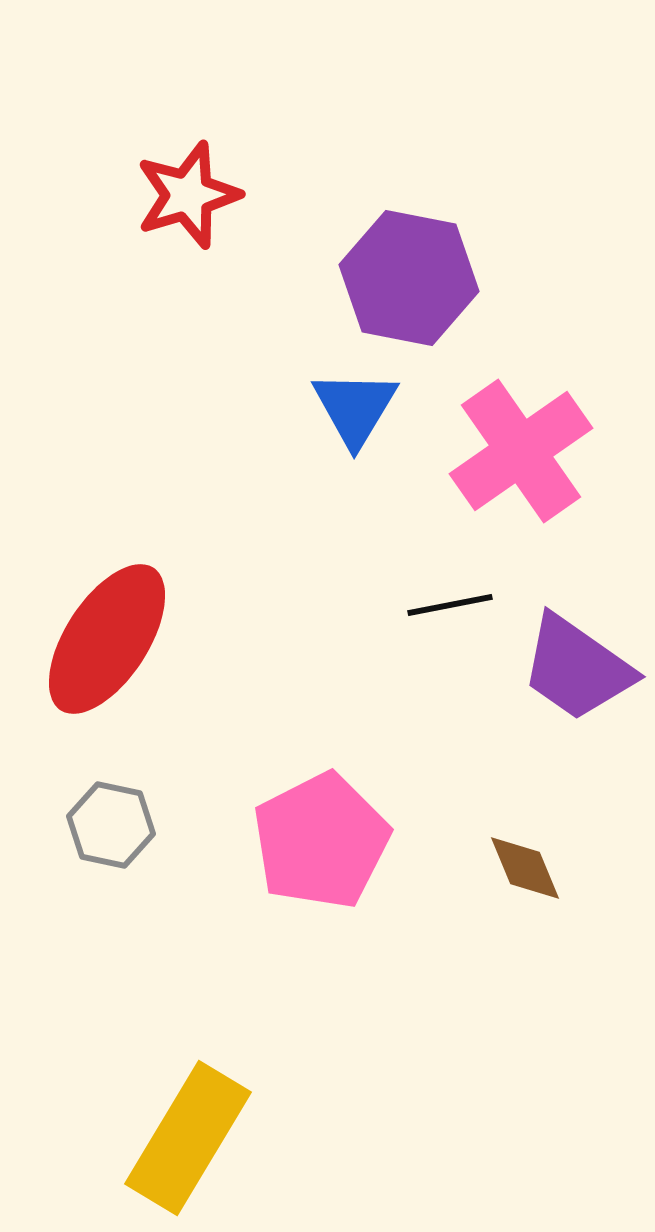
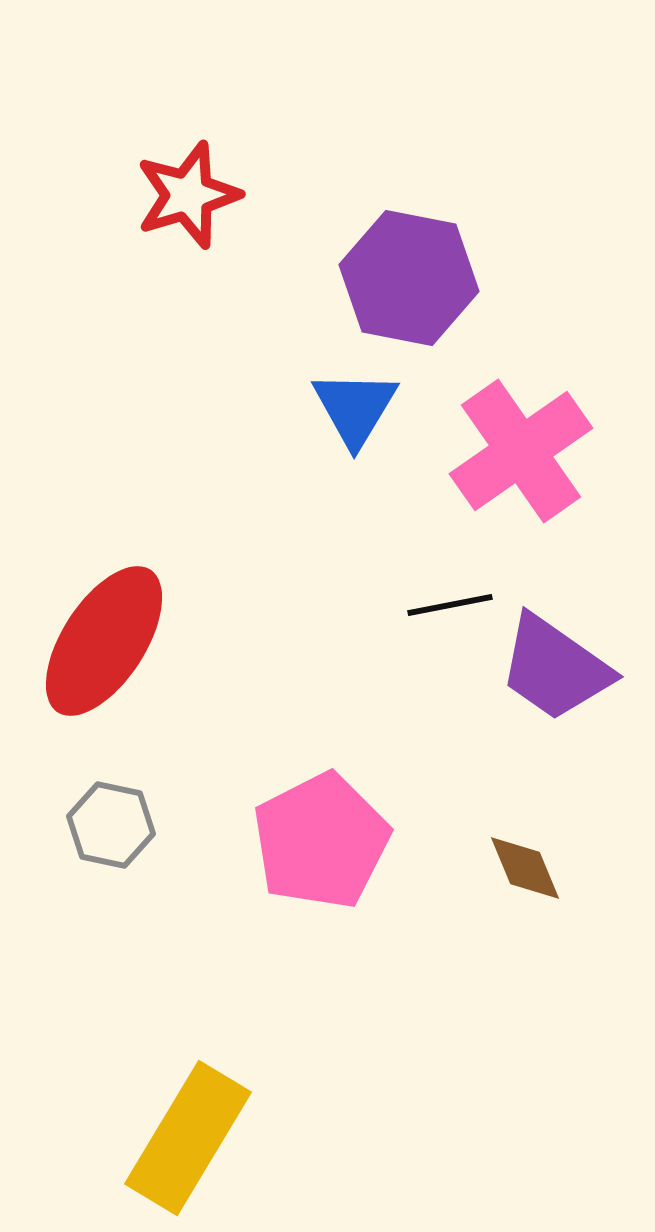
red ellipse: moved 3 px left, 2 px down
purple trapezoid: moved 22 px left
